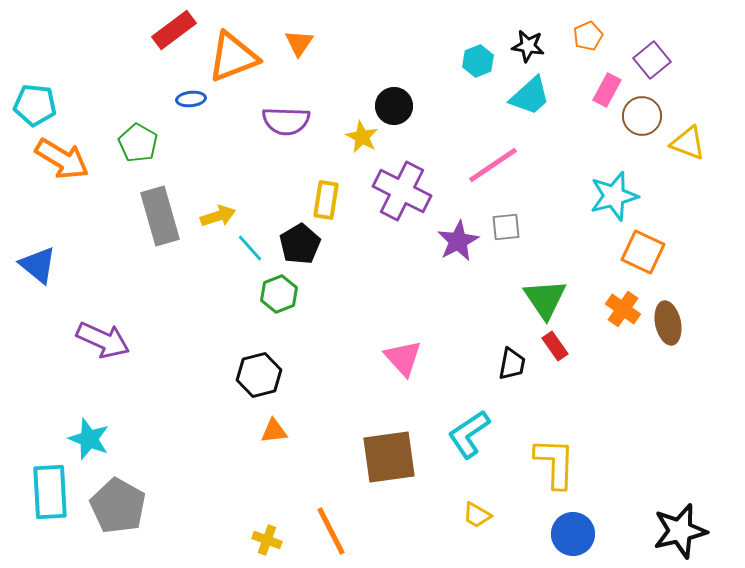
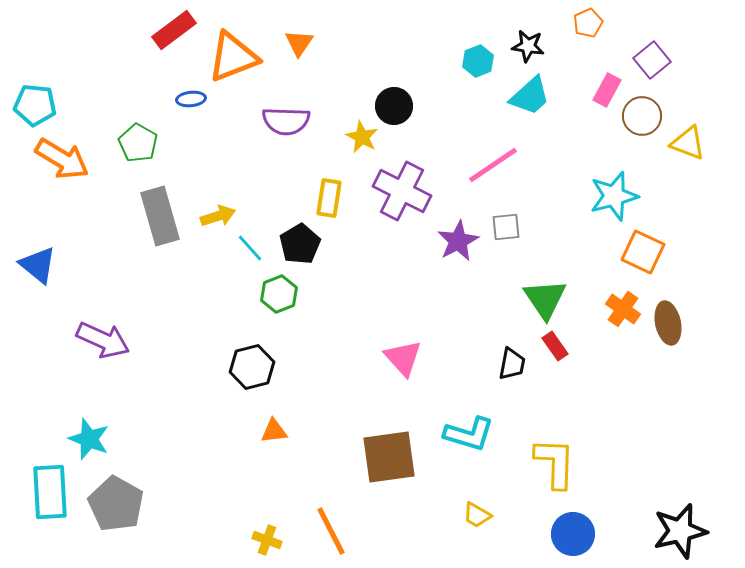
orange pentagon at (588, 36): moved 13 px up
yellow rectangle at (326, 200): moved 3 px right, 2 px up
black hexagon at (259, 375): moved 7 px left, 8 px up
cyan L-shape at (469, 434): rotated 129 degrees counterclockwise
gray pentagon at (118, 506): moved 2 px left, 2 px up
